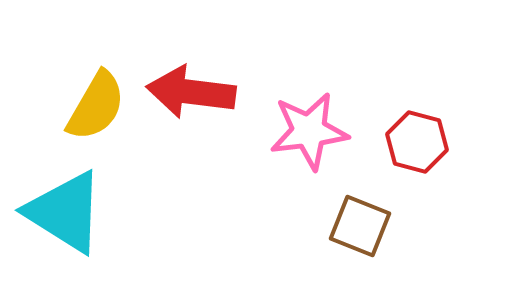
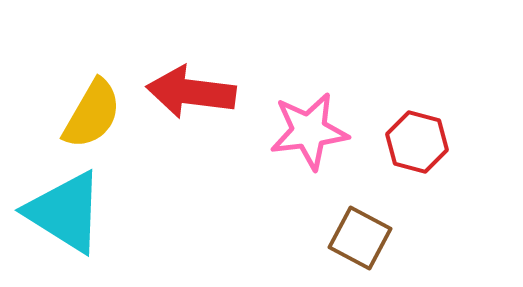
yellow semicircle: moved 4 px left, 8 px down
brown square: moved 12 px down; rotated 6 degrees clockwise
